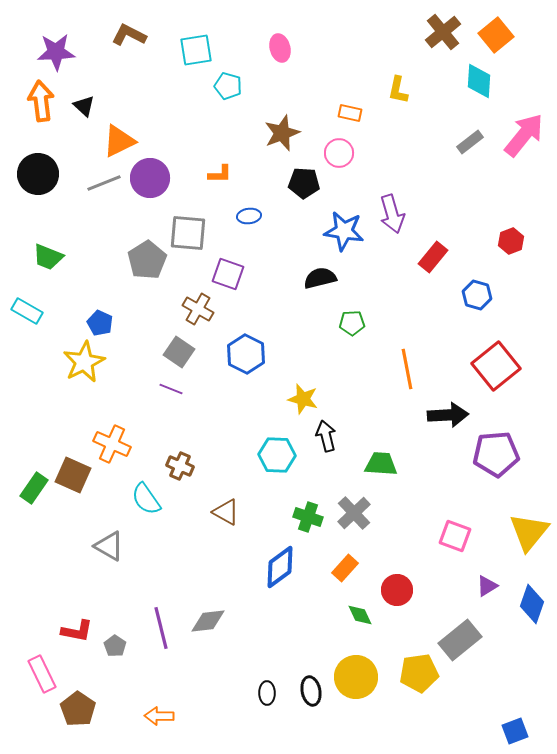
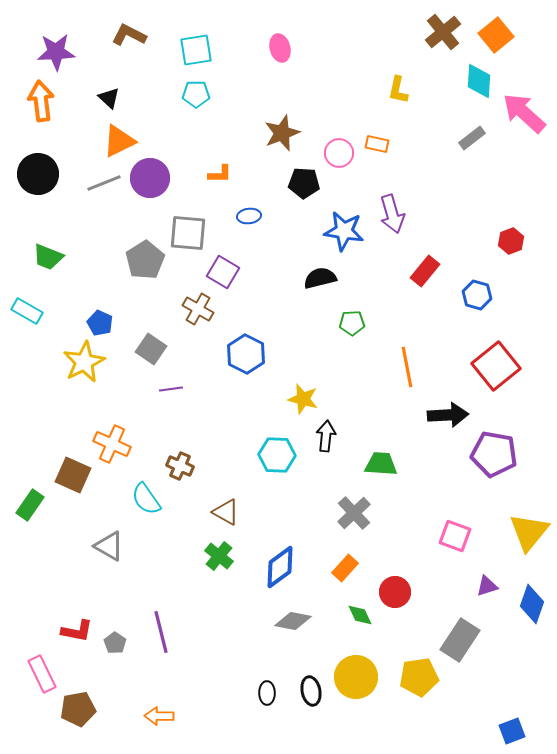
cyan pentagon at (228, 86): moved 32 px left, 8 px down; rotated 16 degrees counterclockwise
black triangle at (84, 106): moved 25 px right, 8 px up
orange rectangle at (350, 113): moved 27 px right, 31 px down
pink arrow at (524, 135): moved 22 px up; rotated 87 degrees counterclockwise
gray rectangle at (470, 142): moved 2 px right, 4 px up
red rectangle at (433, 257): moved 8 px left, 14 px down
gray pentagon at (147, 260): moved 2 px left
purple square at (228, 274): moved 5 px left, 2 px up; rotated 12 degrees clockwise
gray square at (179, 352): moved 28 px left, 3 px up
orange line at (407, 369): moved 2 px up
purple line at (171, 389): rotated 30 degrees counterclockwise
black arrow at (326, 436): rotated 20 degrees clockwise
purple pentagon at (496, 454): moved 2 px left; rotated 15 degrees clockwise
green rectangle at (34, 488): moved 4 px left, 17 px down
green cross at (308, 517): moved 89 px left, 39 px down; rotated 20 degrees clockwise
purple triangle at (487, 586): rotated 15 degrees clockwise
red circle at (397, 590): moved 2 px left, 2 px down
gray diamond at (208, 621): moved 85 px right; rotated 18 degrees clockwise
purple line at (161, 628): moved 4 px down
gray rectangle at (460, 640): rotated 18 degrees counterclockwise
gray pentagon at (115, 646): moved 3 px up
yellow pentagon at (419, 673): moved 4 px down
brown pentagon at (78, 709): rotated 28 degrees clockwise
blue square at (515, 731): moved 3 px left
